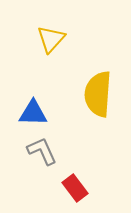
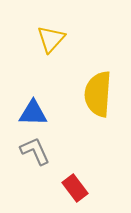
gray L-shape: moved 7 px left
